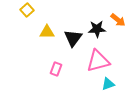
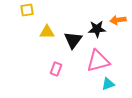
yellow square: rotated 32 degrees clockwise
orange arrow: rotated 133 degrees clockwise
black triangle: moved 2 px down
